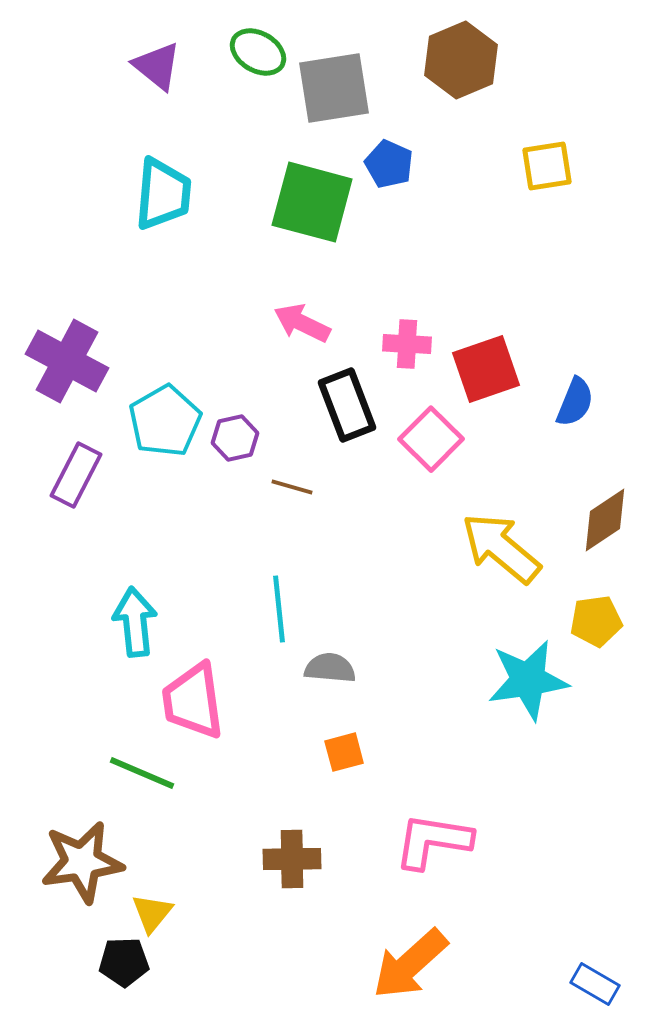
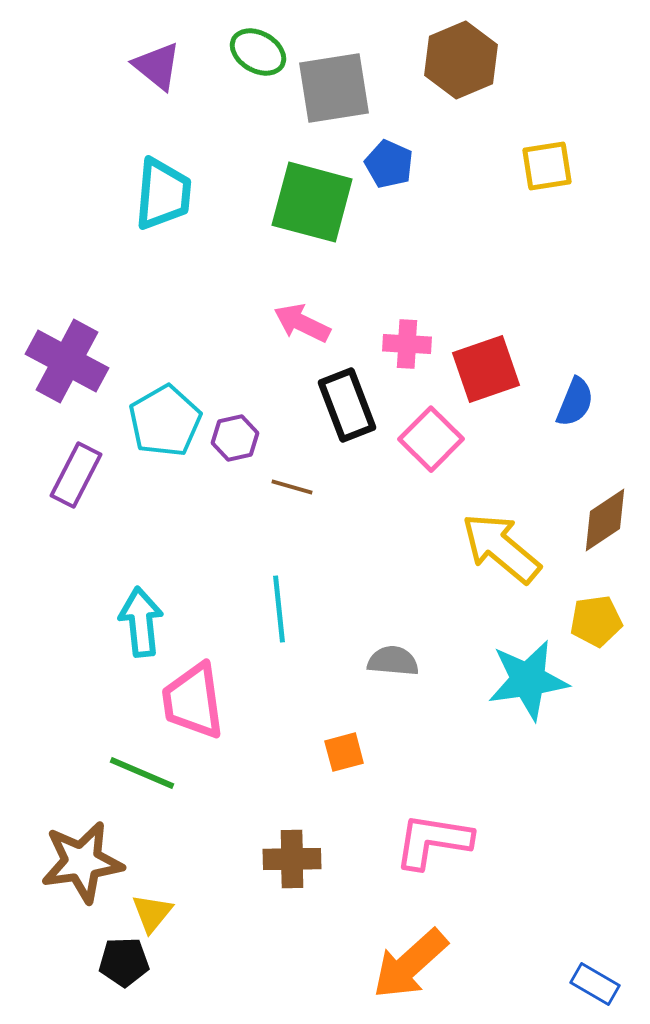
cyan arrow: moved 6 px right
gray semicircle: moved 63 px right, 7 px up
